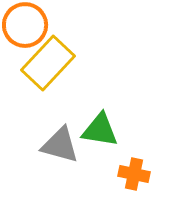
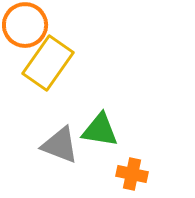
yellow rectangle: rotated 8 degrees counterclockwise
gray triangle: rotated 6 degrees clockwise
orange cross: moved 2 px left
